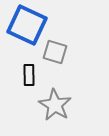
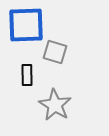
blue square: moved 1 px left; rotated 27 degrees counterclockwise
black rectangle: moved 2 px left
